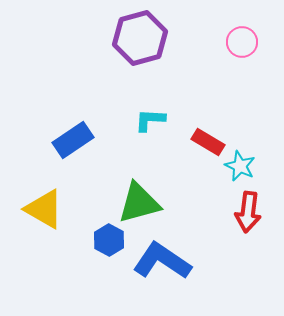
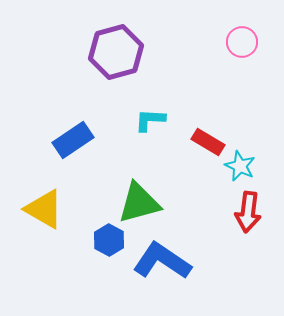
purple hexagon: moved 24 px left, 14 px down
